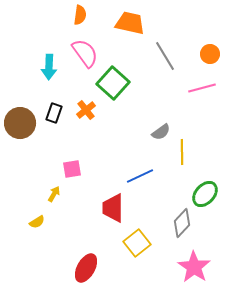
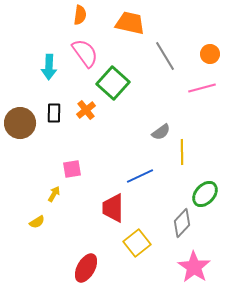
black rectangle: rotated 18 degrees counterclockwise
